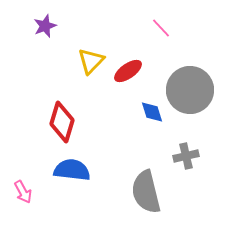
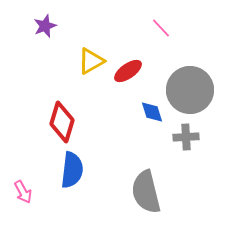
yellow triangle: rotated 16 degrees clockwise
gray cross: moved 19 px up; rotated 10 degrees clockwise
blue semicircle: rotated 90 degrees clockwise
